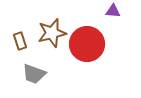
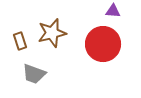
red circle: moved 16 px right
